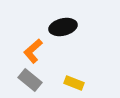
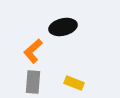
gray rectangle: moved 3 px right, 2 px down; rotated 55 degrees clockwise
